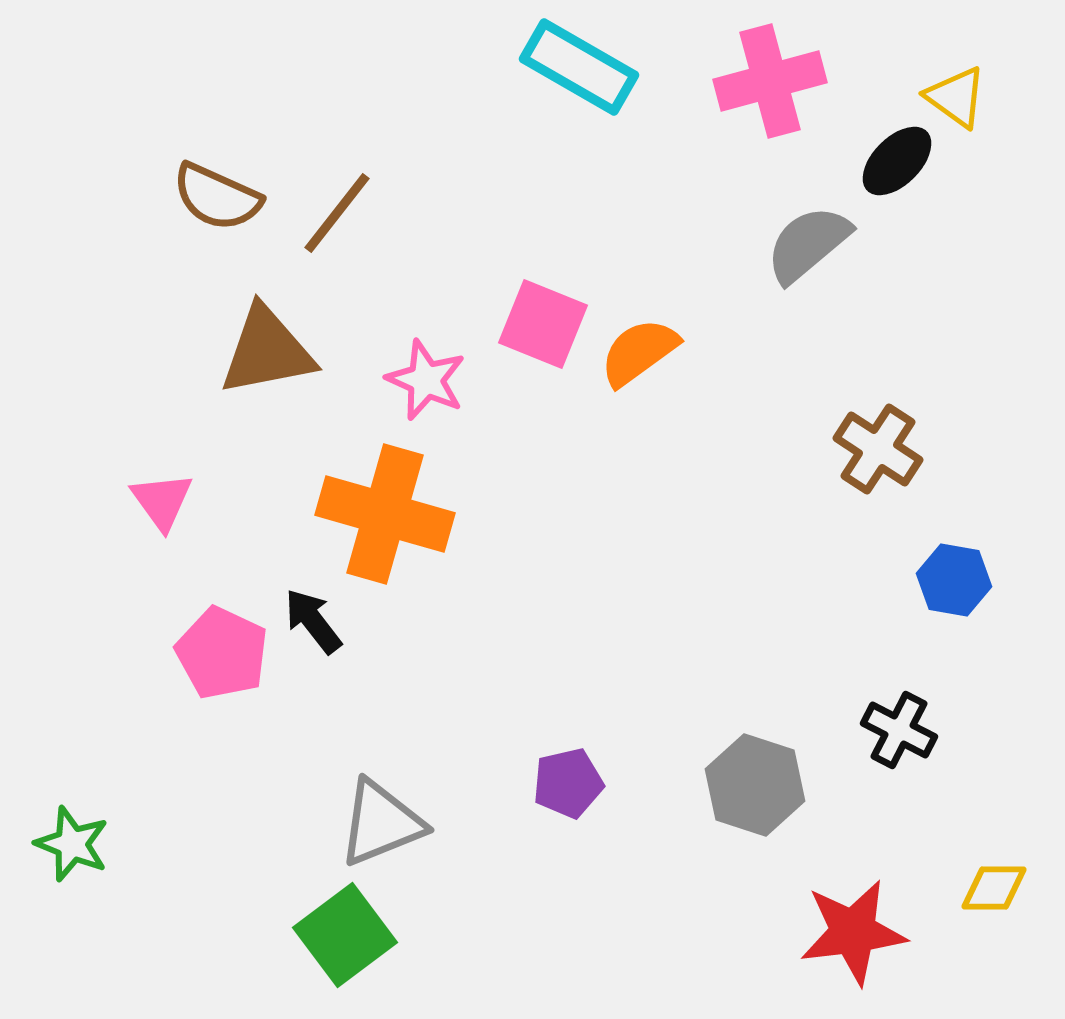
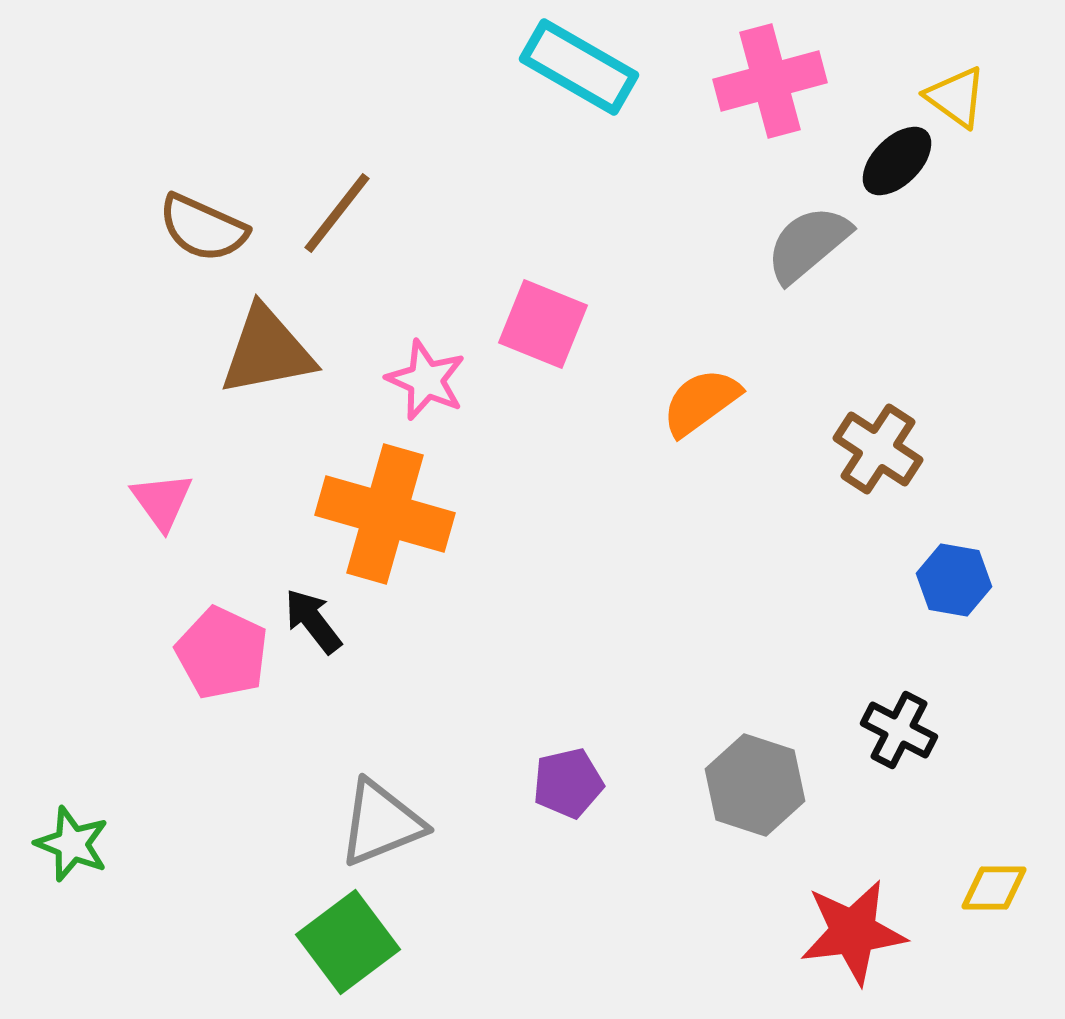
brown semicircle: moved 14 px left, 31 px down
orange semicircle: moved 62 px right, 50 px down
green square: moved 3 px right, 7 px down
